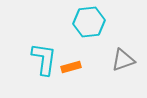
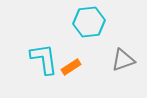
cyan L-shape: rotated 16 degrees counterclockwise
orange rectangle: rotated 18 degrees counterclockwise
